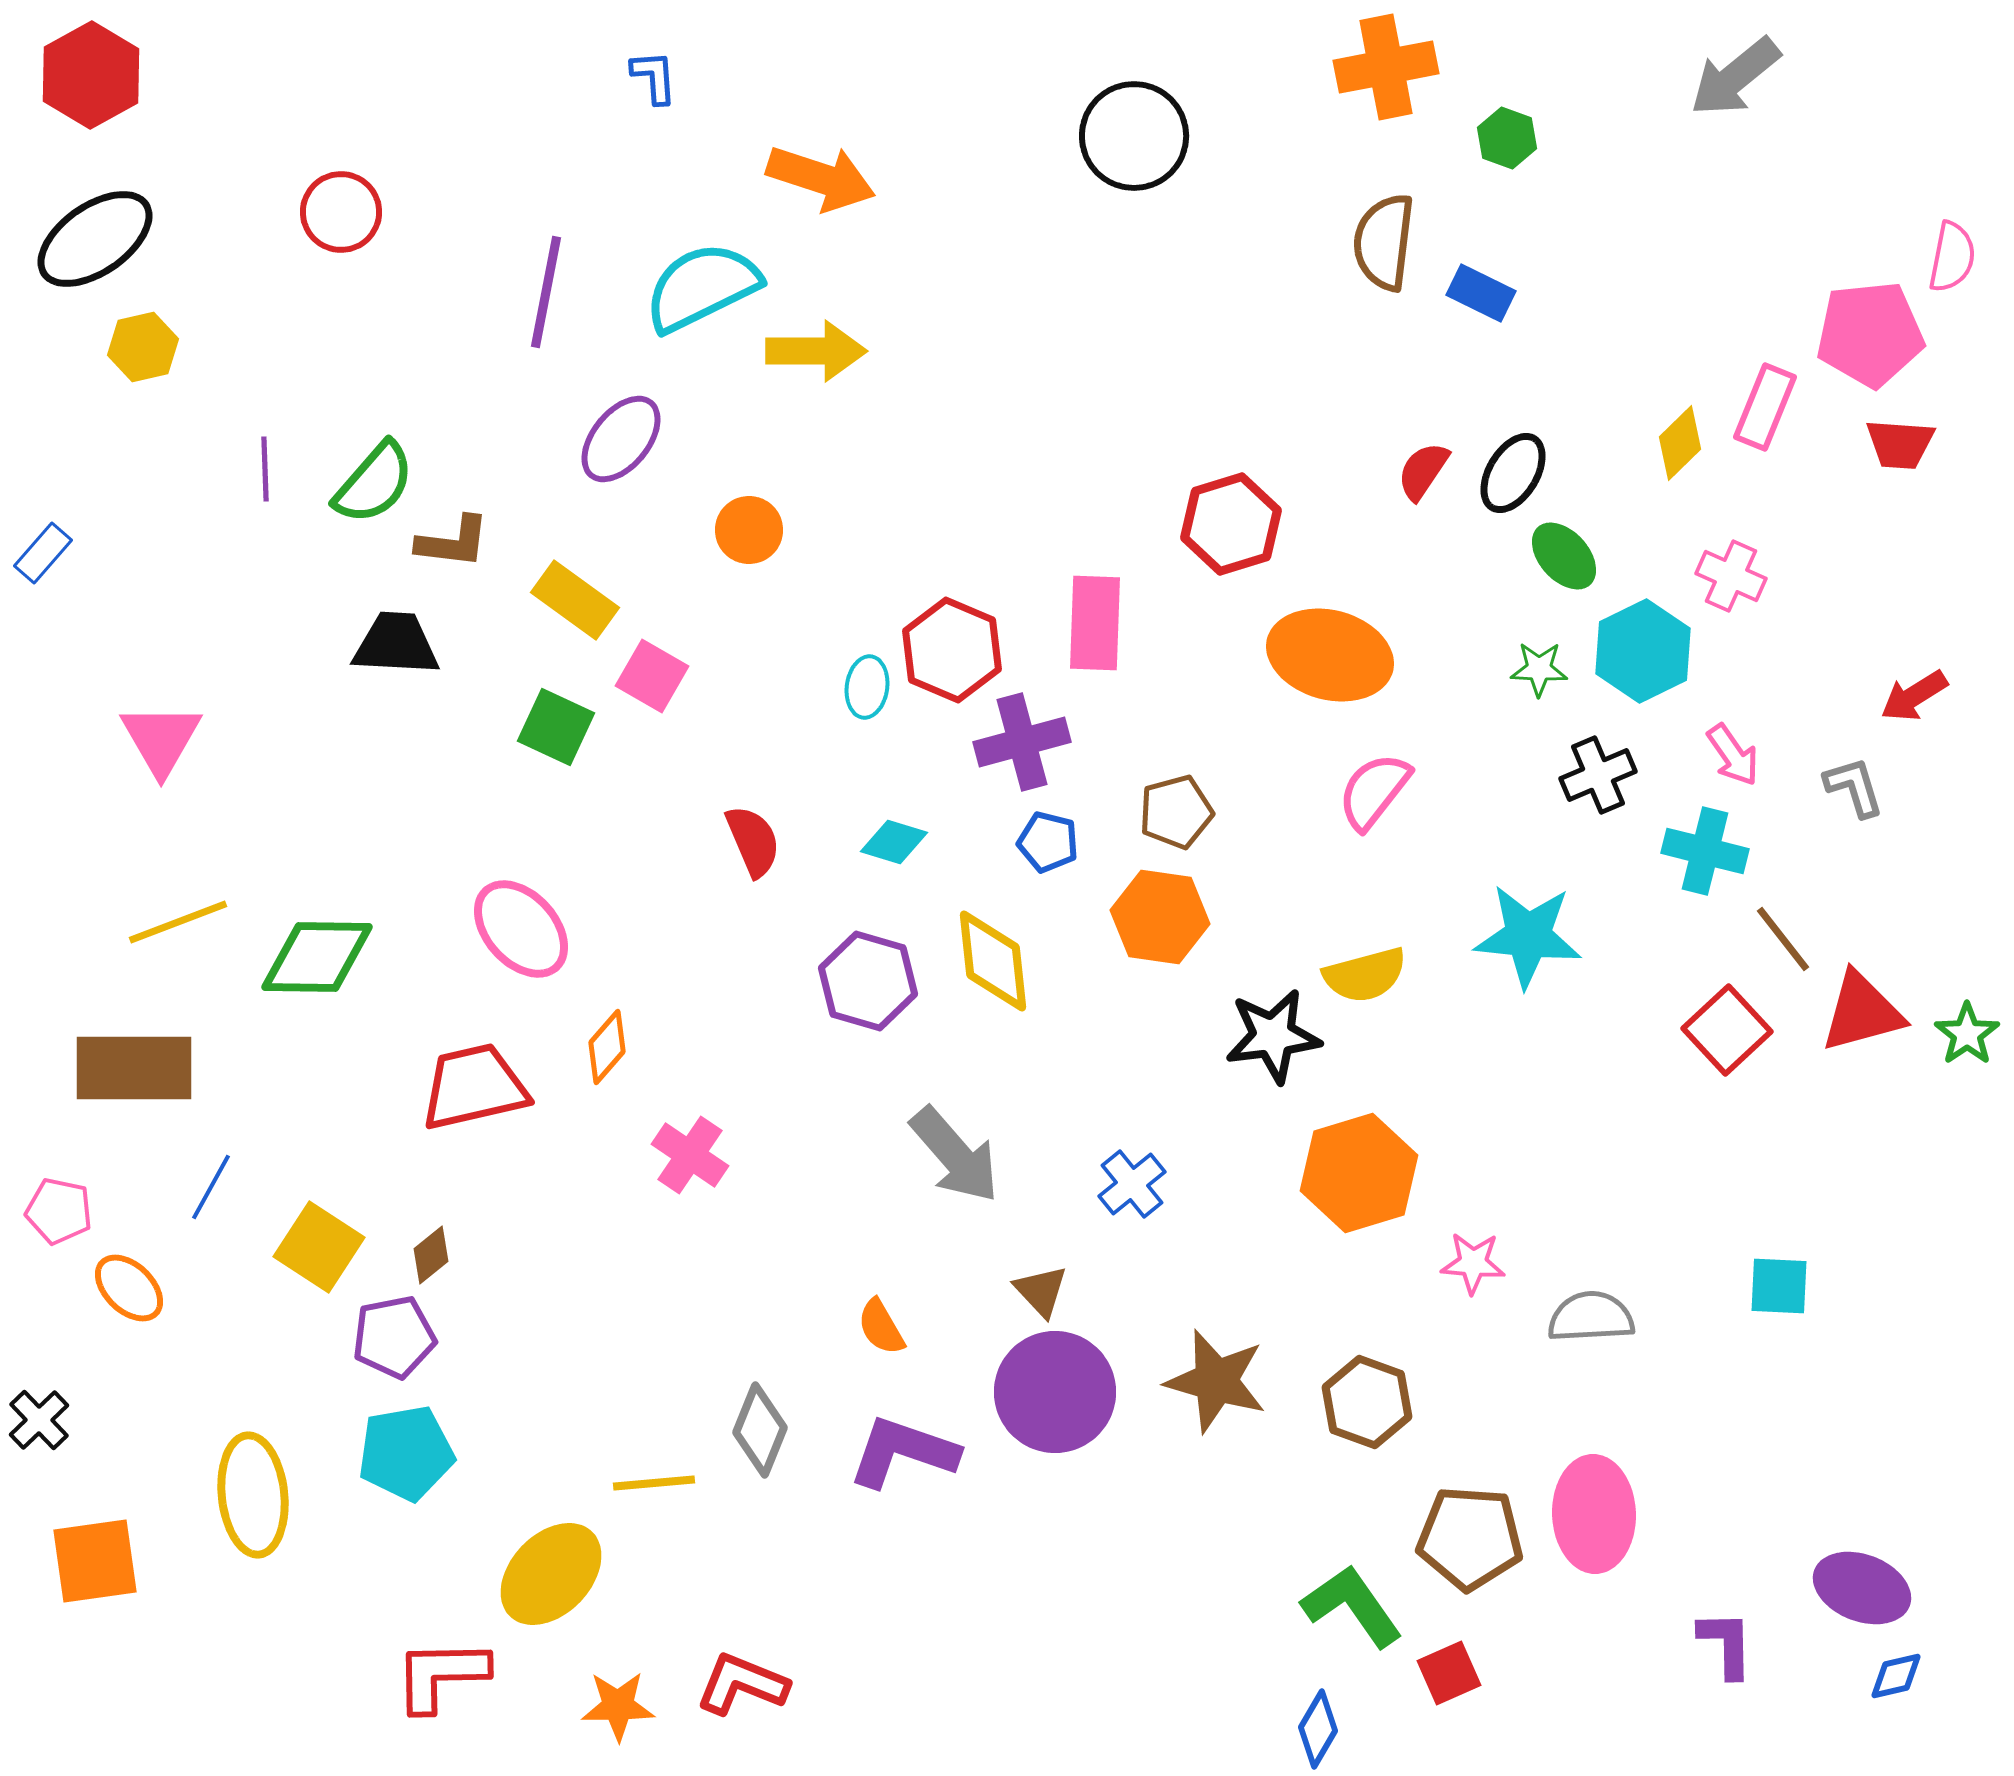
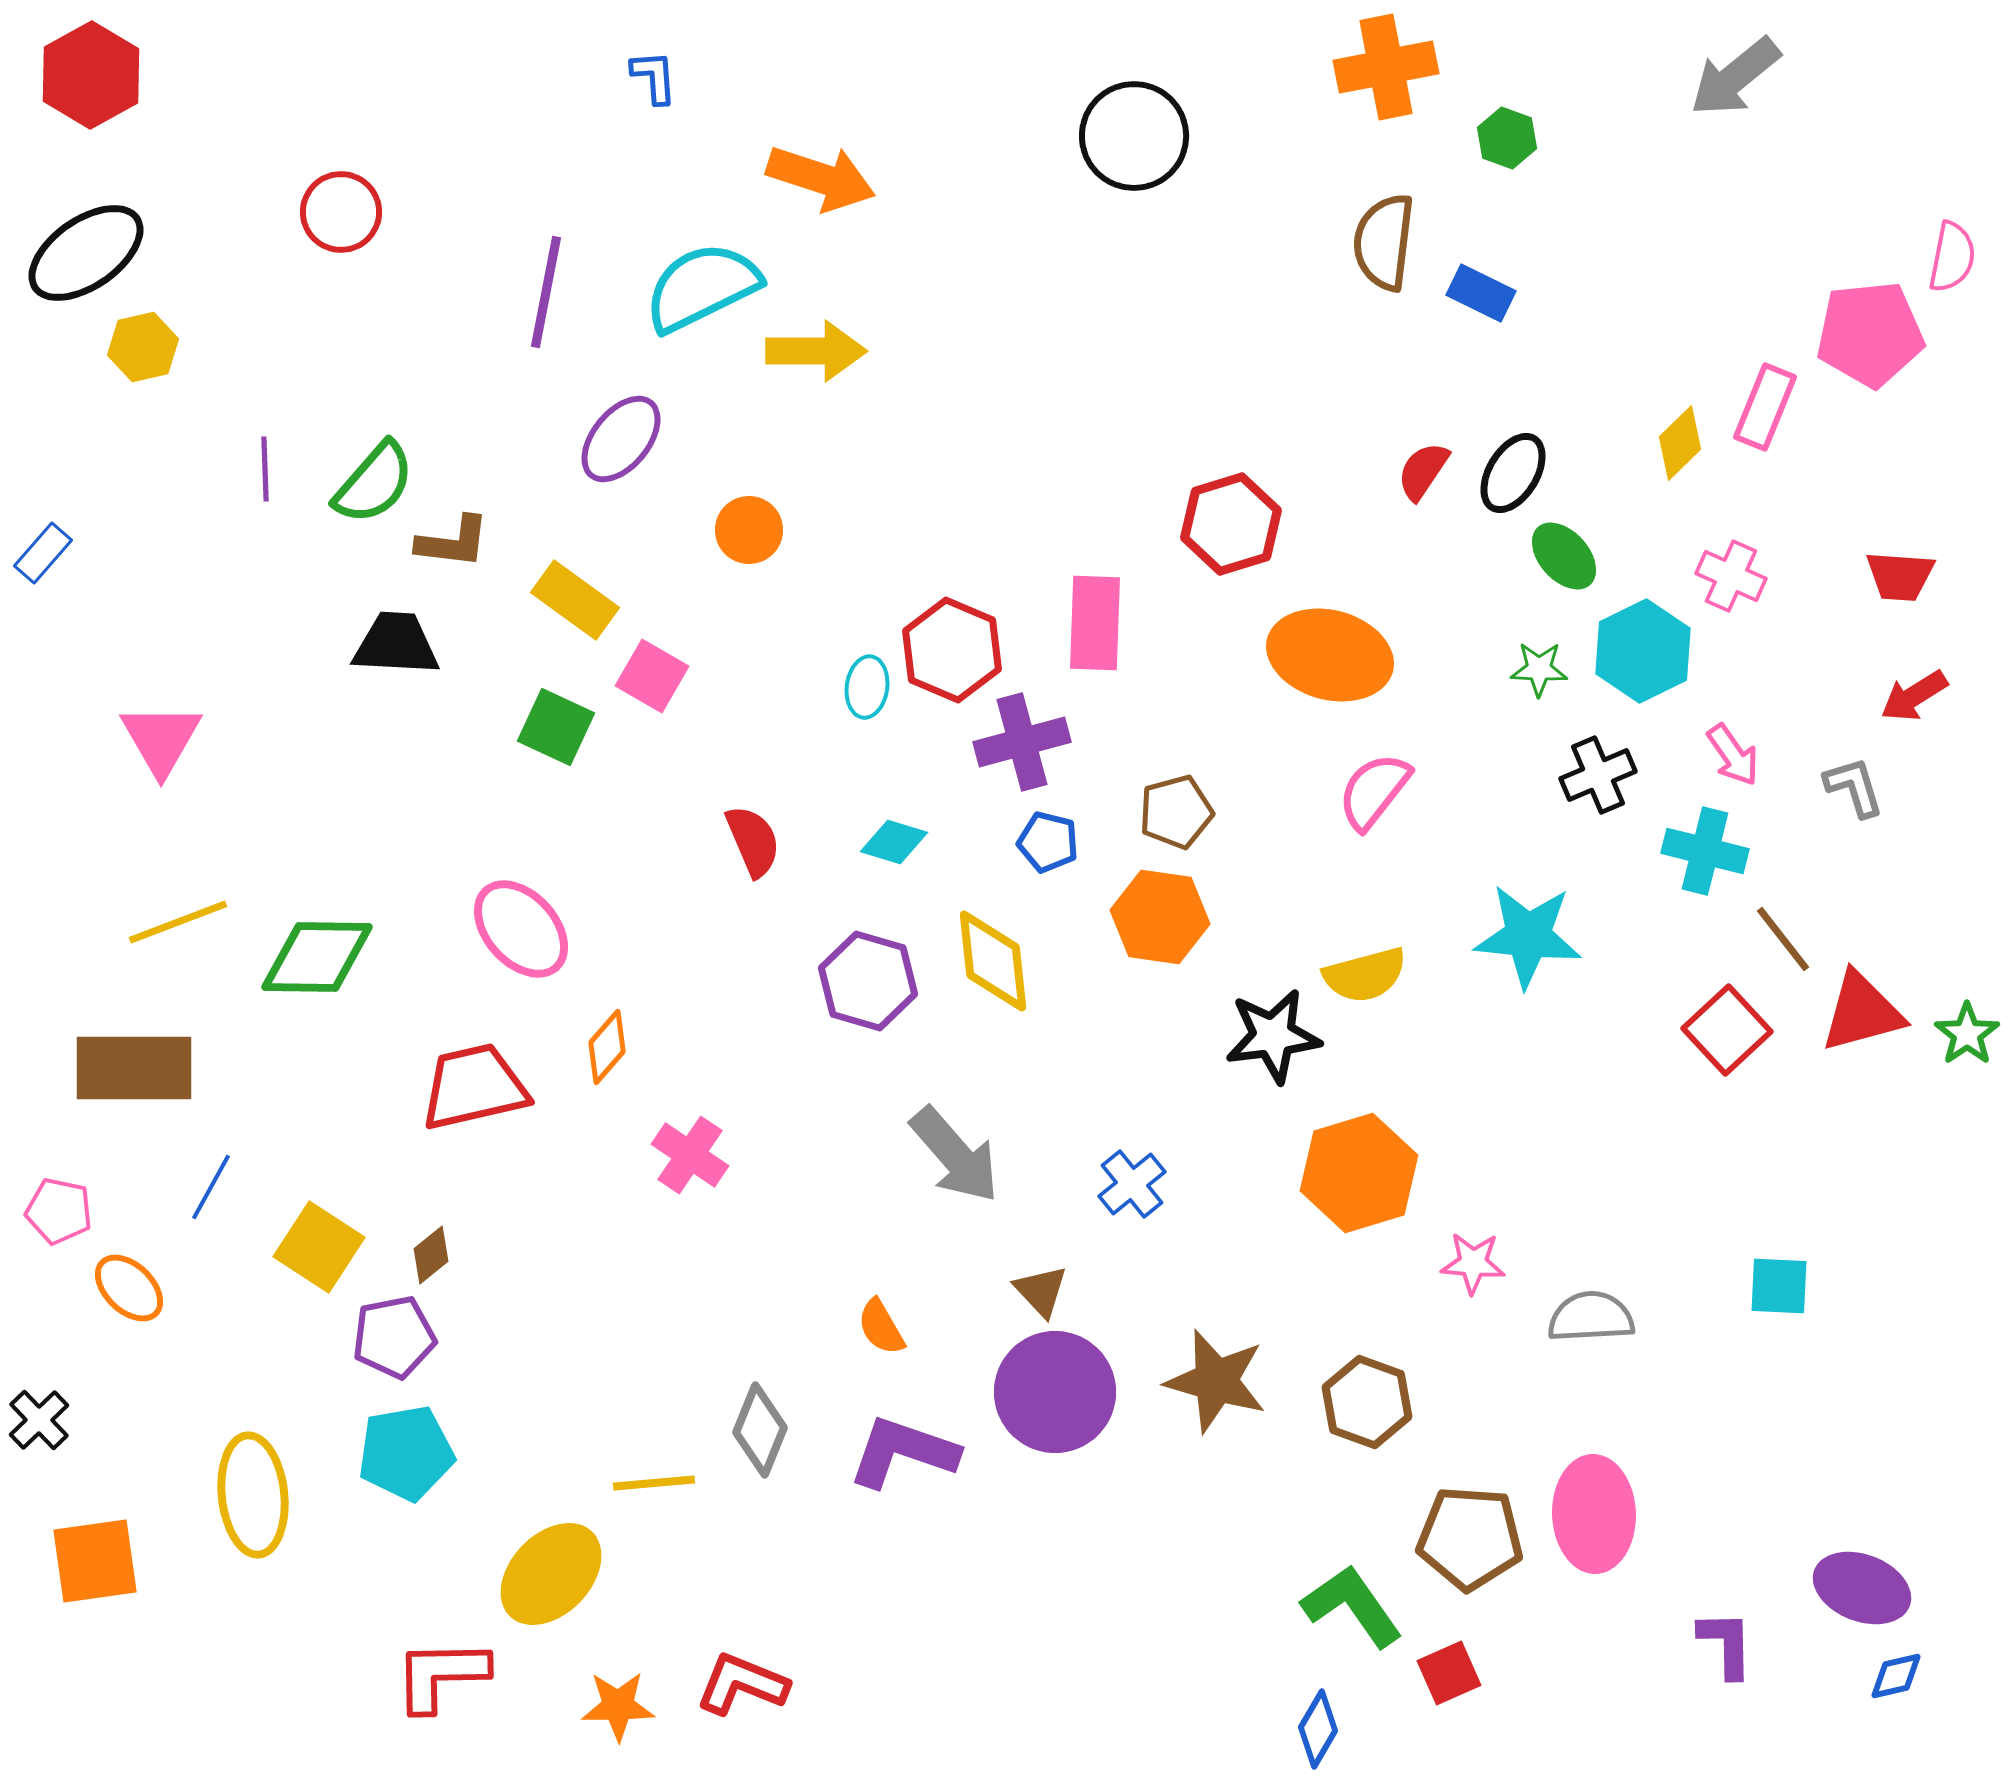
black ellipse at (95, 239): moved 9 px left, 14 px down
red trapezoid at (1900, 444): moved 132 px down
